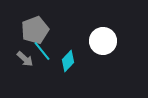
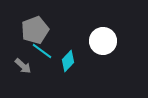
cyan line: rotated 15 degrees counterclockwise
gray arrow: moved 2 px left, 7 px down
